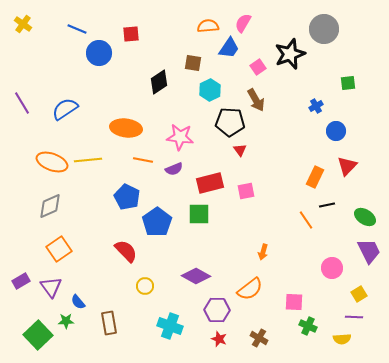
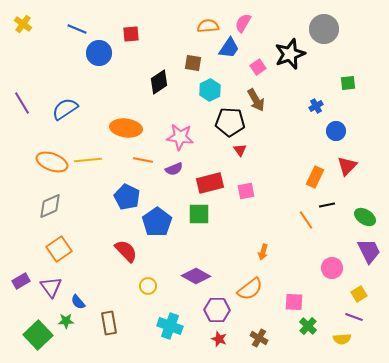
yellow circle at (145, 286): moved 3 px right
purple line at (354, 317): rotated 18 degrees clockwise
green cross at (308, 326): rotated 18 degrees clockwise
